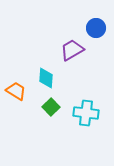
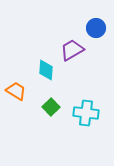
cyan diamond: moved 8 px up
